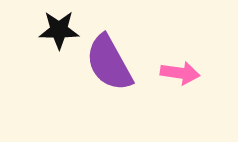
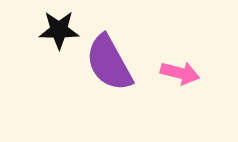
pink arrow: rotated 6 degrees clockwise
